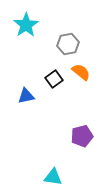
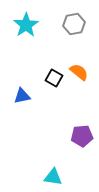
gray hexagon: moved 6 px right, 20 px up
orange semicircle: moved 2 px left
black square: moved 1 px up; rotated 24 degrees counterclockwise
blue triangle: moved 4 px left
purple pentagon: rotated 10 degrees clockwise
